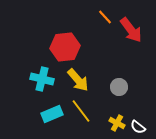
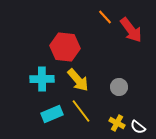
red hexagon: rotated 12 degrees clockwise
cyan cross: rotated 15 degrees counterclockwise
